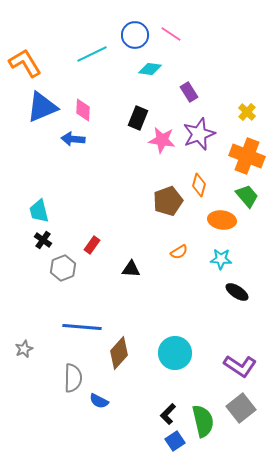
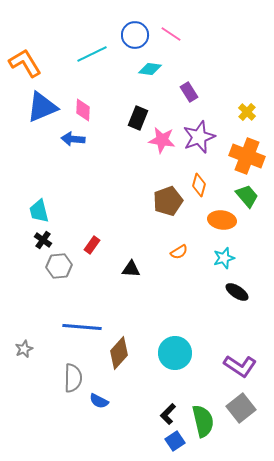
purple star: moved 3 px down
cyan star: moved 3 px right, 1 px up; rotated 20 degrees counterclockwise
gray hexagon: moved 4 px left, 2 px up; rotated 15 degrees clockwise
